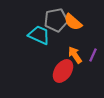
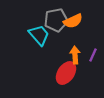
orange semicircle: moved 1 px up; rotated 66 degrees counterclockwise
cyan trapezoid: rotated 25 degrees clockwise
orange arrow: rotated 30 degrees clockwise
red ellipse: moved 3 px right, 2 px down
